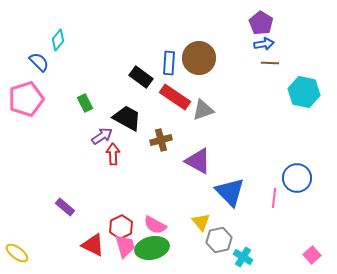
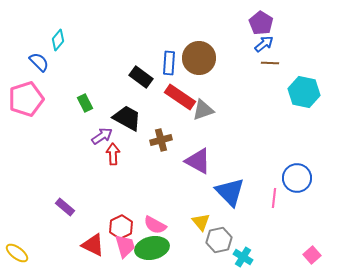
blue arrow: rotated 30 degrees counterclockwise
red rectangle: moved 5 px right
